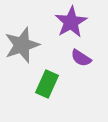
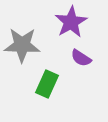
gray star: rotated 21 degrees clockwise
